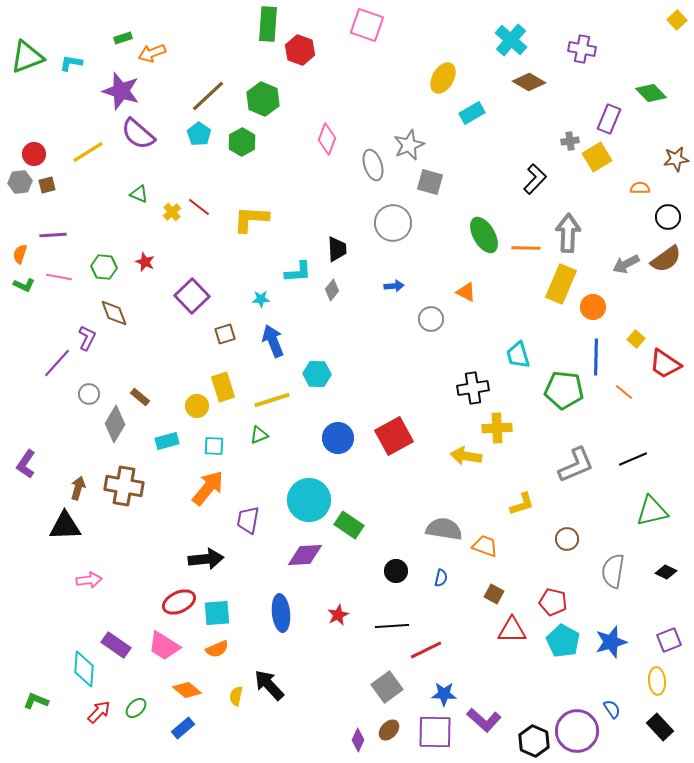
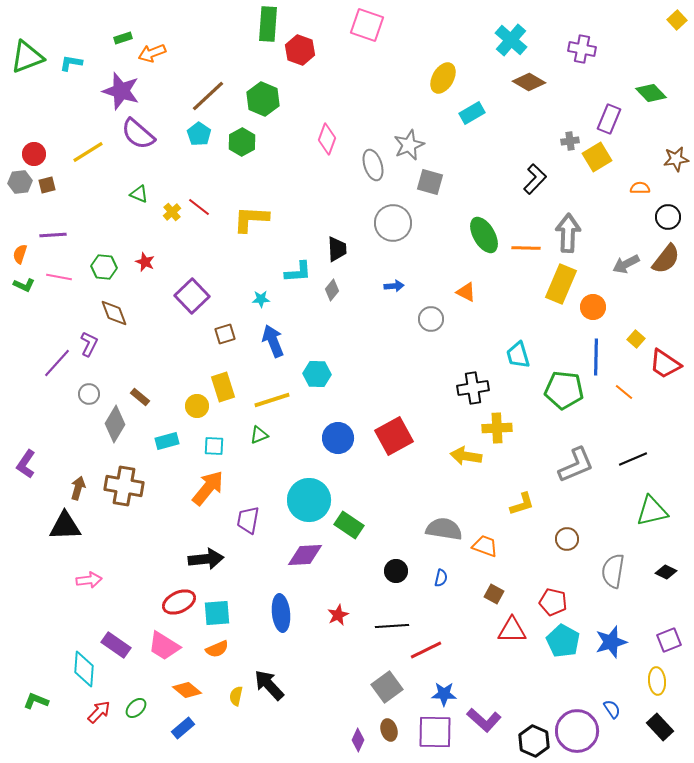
brown semicircle at (666, 259): rotated 16 degrees counterclockwise
purple L-shape at (87, 338): moved 2 px right, 6 px down
brown ellipse at (389, 730): rotated 60 degrees counterclockwise
